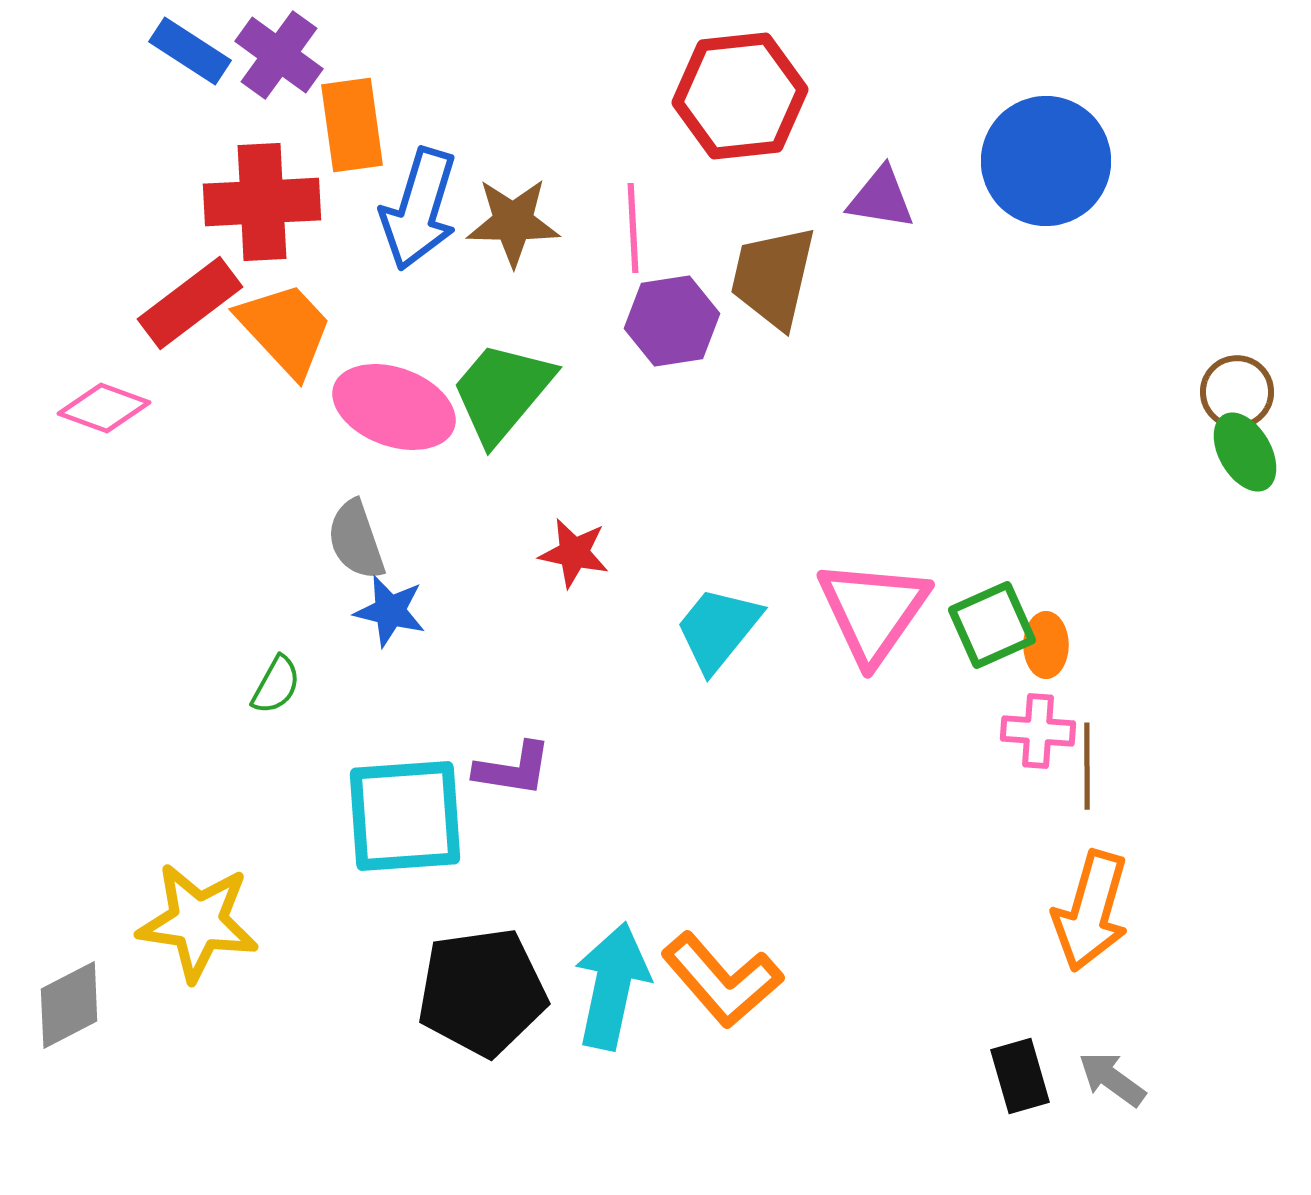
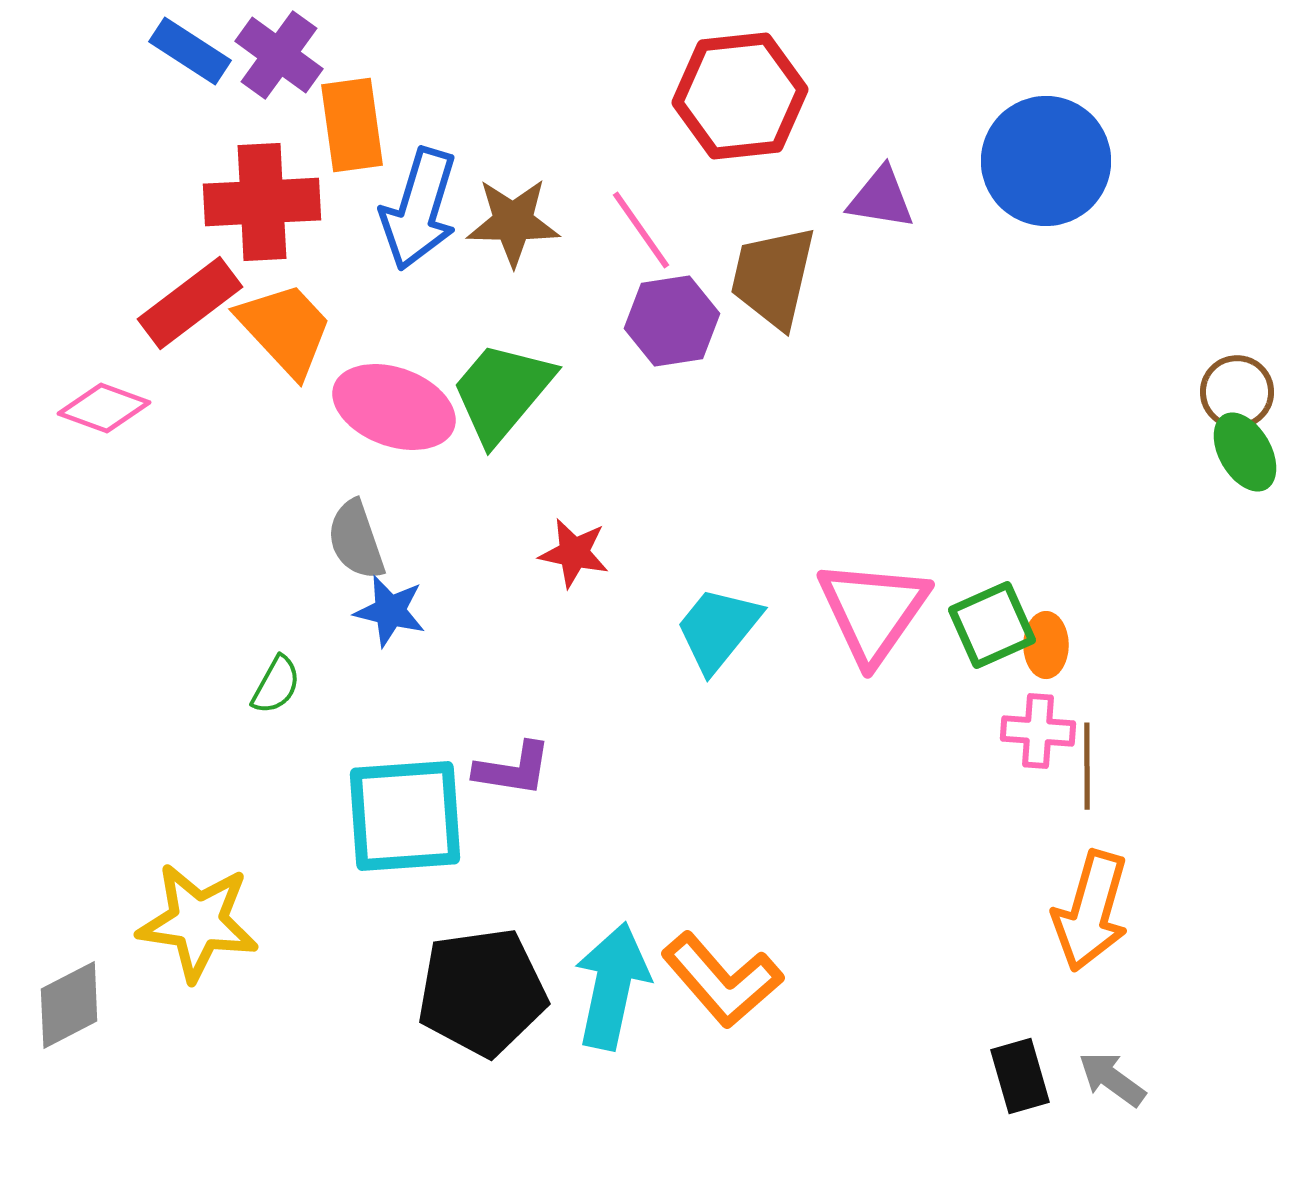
pink line: moved 8 px right, 2 px down; rotated 32 degrees counterclockwise
